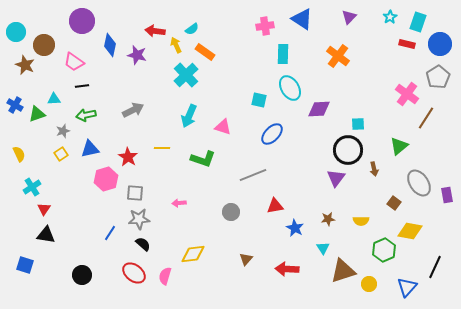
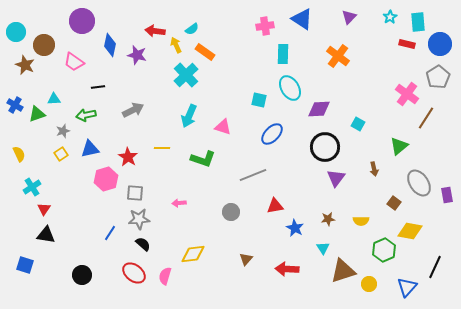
cyan rectangle at (418, 22): rotated 24 degrees counterclockwise
black line at (82, 86): moved 16 px right, 1 px down
cyan square at (358, 124): rotated 32 degrees clockwise
black circle at (348, 150): moved 23 px left, 3 px up
